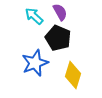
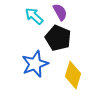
blue star: moved 1 px down
